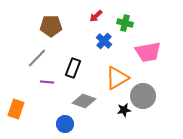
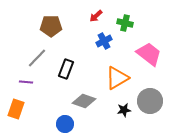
blue cross: rotated 21 degrees clockwise
pink trapezoid: moved 1 px right, 2 px down; rotated 132 degrees counterclockwise
black rectangle: moved 7 px left, 1 px down
purple line: moved 21 px left
gray circle: moved 7 px right, 5 px down
